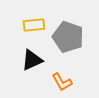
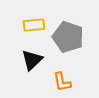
black triangle: rotated 20 degrees counterclockwise
orange L-shape: rotated 20 degrees clockwise
